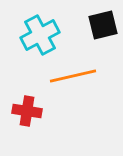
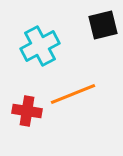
cyan cross: moved 11 px down
orange line: moved 18 px down; rotated 9 degrees counterclockwise
